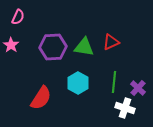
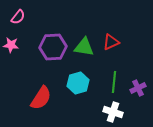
pink semicircle: rotated 14 degrees clockwise
pink star: rotated 28 degrees counterclockwise
cyan hexagon: rotated 15 degrees clockwise
purple cross: rotated 21 degrees clockwise
white cross: moved 12 px left, 4 px down
